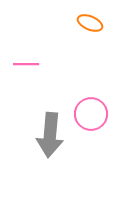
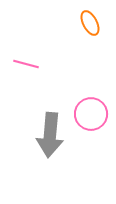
orange ellipse: rotated 40 degrees clockwise
pink line: rotated 15 degrees clockwise
